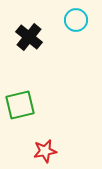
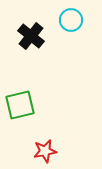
cyan circle: moved 5 px left
black cross: moved 2 px right, 1 px up
